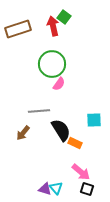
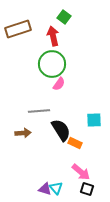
red arrow: moved 10 px down
brown arrow: rotated 133 degrees counterclockwise
